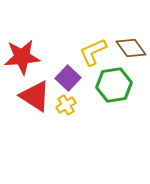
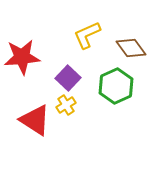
yellow L-shape: moved 6 px left, 17 px up
green hexagon: moved 2 px right, 1 px down; rotated 16 degrees counterclockwise
red triangle: moved 24 px down
